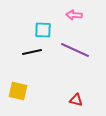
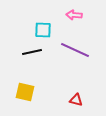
yellow square: moved 7 px right, 1 px down
